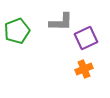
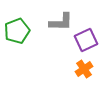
purple square: moved 2 px down
orange cross: rotated 12 degrees counterclockwise
